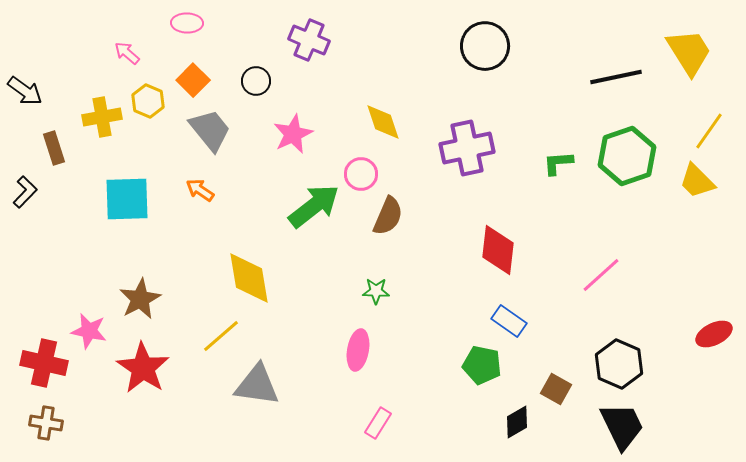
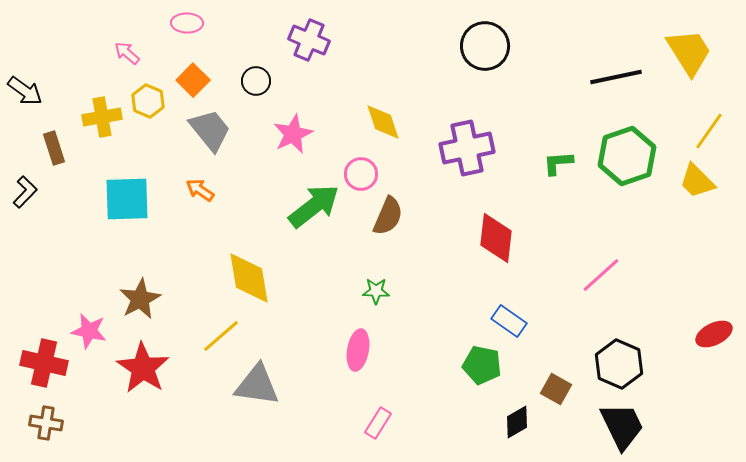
red diamond at (498, 250): moved 2 px left, 12 px up
